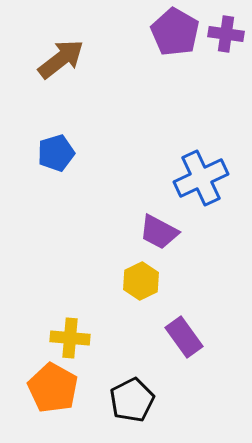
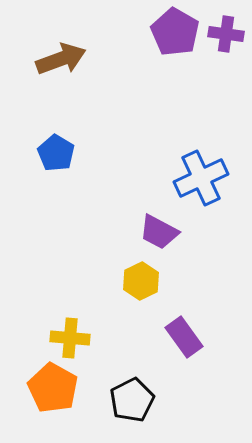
brown arrow: rotated 18 degrees clockwise
blue pentagon: rotated 24 degrees counterclockwise
